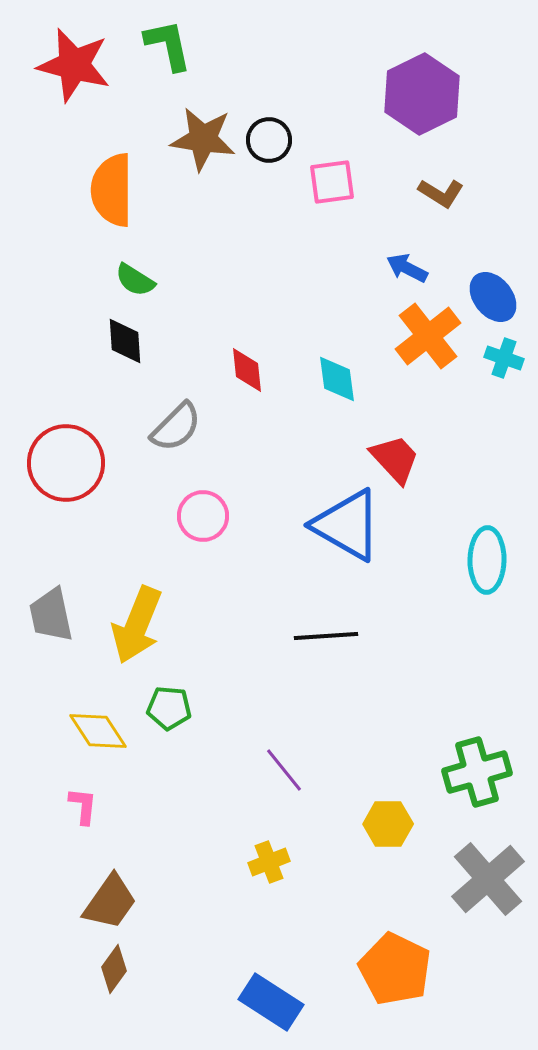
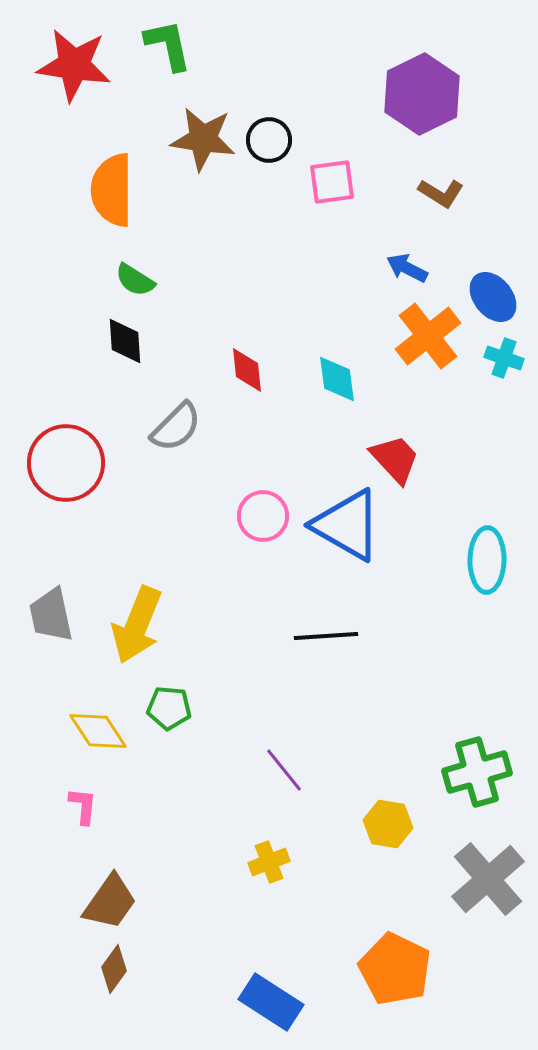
red star: rotated 6 degrees counterclockwise
pink circle: moved 60 px right
yellow hexagon: rotated 9 degrees clockwise
